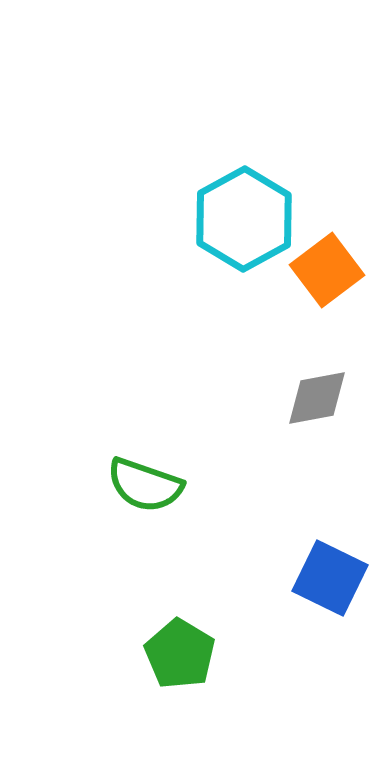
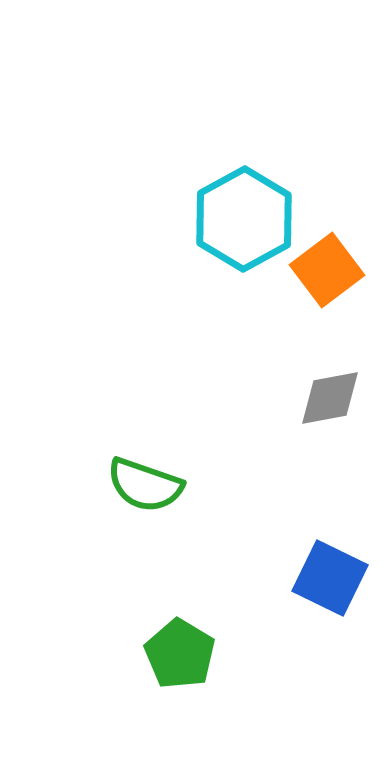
gray diamond: moved 13 px right
